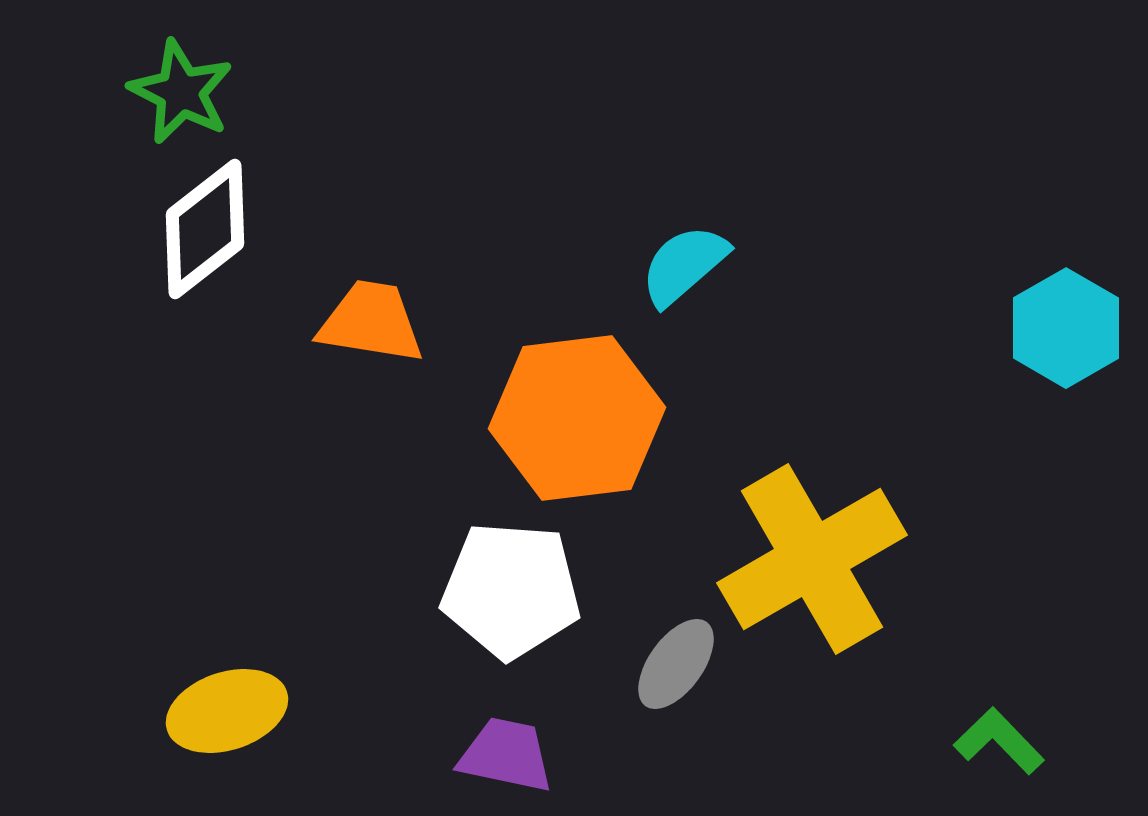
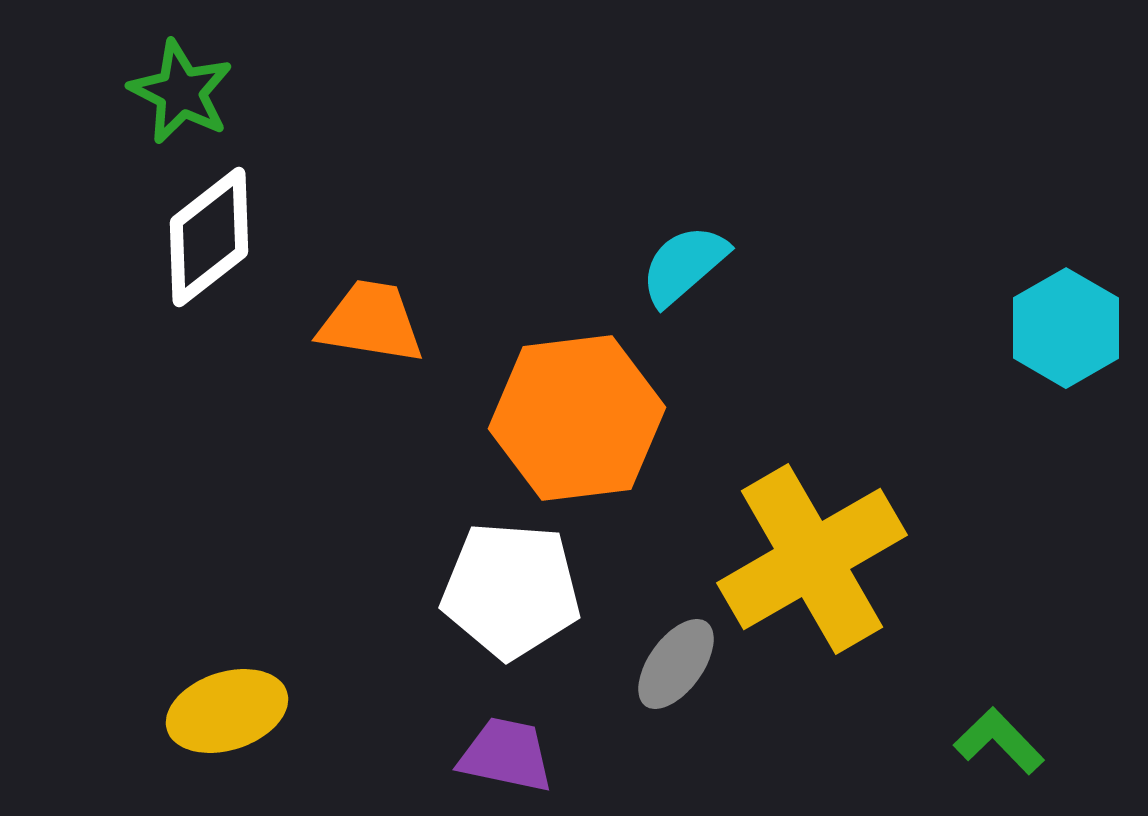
white diamond: moved 4 px right, 8 px down
